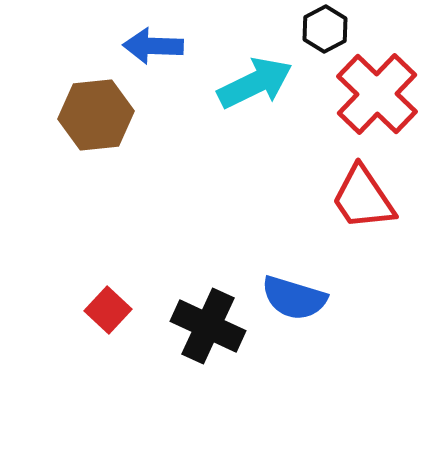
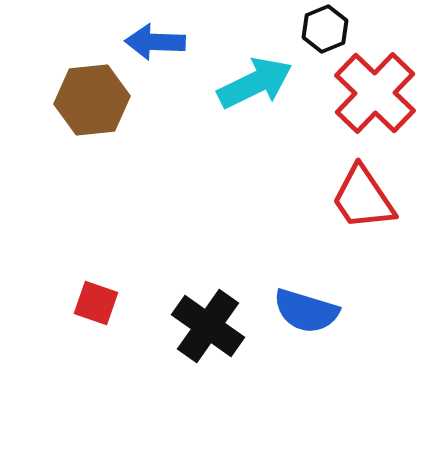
black hexagon: rotated 6 degrees clockwise
blue arrow: moved 2 px right, 4 px up
red cross: moved 2 px left, 1 px up
brown hexagon: moved 4 px left, 15 px up
blue semicircle: moved 12 px right, 13 px down
red square: moved 12 px left, 7 px up; rotated 24 degrees counterclockwise
black cross: rotated 10 degrees clockwise
